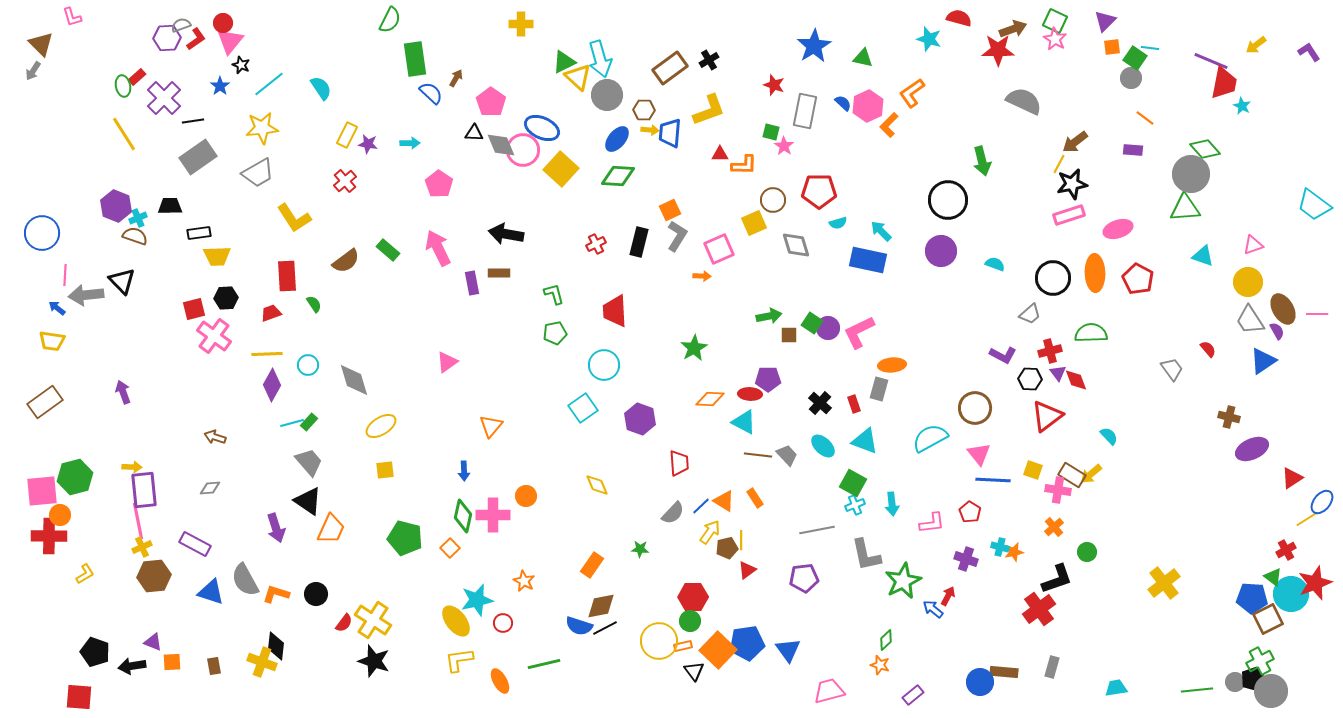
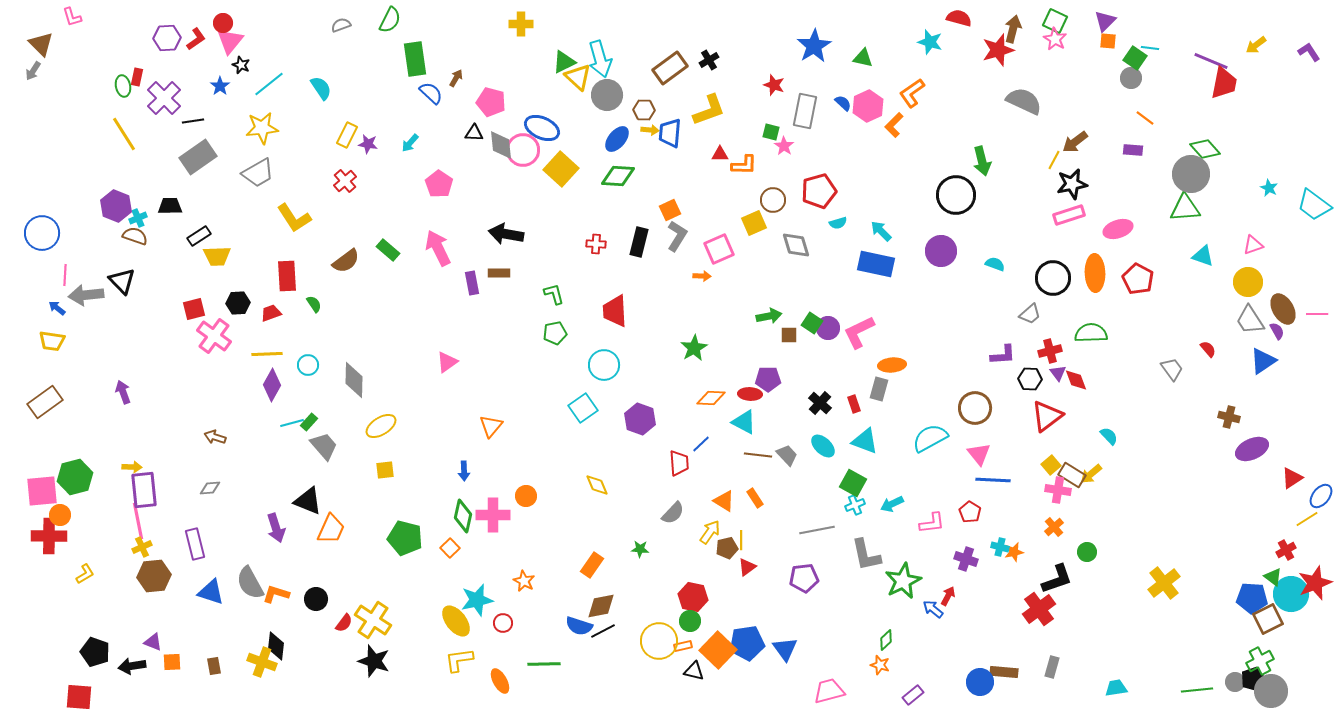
gray semicircle at (181, 25): moved 160 px right
brown arrow at (1013, 29): rotated 56 degrees counterclockwise
cyan star at (929, 39): moved 1 px right, 3 px down
orange square at (1112, 47): moved 4 px left, 6 px up; rotated 12 degrees clockwise
red star at (998, 50): rotated 16 degrees counterclockwise
red rectangle at (137, 77): rotated 36 degrees counterclockwise
pink pentagon at (491, 102): rotated 20 degrees counterclockwise
cyan star at (1242, 106): moved 27 px right, 82 px down
orange L-shape at (889, 125): moved 5 px right
cyan arrow at (410, 143): rotated 132 degrees clockwise
gray diamond at (501, 145): rotated 16 degrees clockwise
yellow line at (1059, 164): moved 5 px left, 4 px up
red pentagon at (819, 191): rotated 16 degrees counterclockwise
black circle at (948, 200): moved 8 px right, 5 px up
black rectangle at (199, 233): moved 3 px down; rotated 25 degrees counterclockwise
red cross at (596, 244): rotated 30 degrees clockwise
blue rectangle at (868, 260): moved 8 px right, 4 px down
black hexagon at (226, 298): moved 12 px right, 5 px down
purple L-shape at (1003, 355): rotated 32 degrees counterclockwise
gray diamond at (354, 380): rotated 18 degrees clockwise
orange diamond at (710, 399): moved 1 px right, 1 px up
gray trapezoid at (309, 462): moved 15 px right, 16 px up
yellow square at (1033, 470): moved 18 px right, 5 px up; rotated 30 degrees clockwise
black triangle at (308, 501): rotated 12 degrees counterclockwise
blue ellipse at (1322, 502): moved 1 px left, 6 px up
cyan arrow at (892, 504): rotated 70 degrees clockwise
blue line at (701, 506): moved 62 px up
purple rectangle at (195, 544): rotated 48 degrees clockwise
red triangle at (747, 570): moved 3 px up
gray semicircle at (245, 580): moved 5 px right, 3 px down
black circle at (316, 594): moved 5 px down
red hexagon at (693, 597): rotated 12 degrees clockwise
black line at (605, 628): moved 2 px left, 3 px down
blue triangle at (788, 650): moved 3 px left, 1 px up
green line at (544, 664): rotated 12 degrees clockwise
black triangle at (694, 671): rotated 40 degrees counterclockwise
